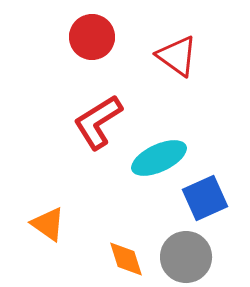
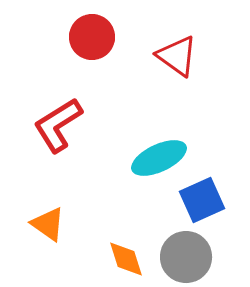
red L-shape: moved 40 px left, 3 px down
blue square: moved 3 px left, 2 px down
